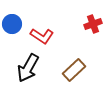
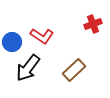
blue circle: moved 18 px down
black arrow: rotated 8 degrees clockwise
